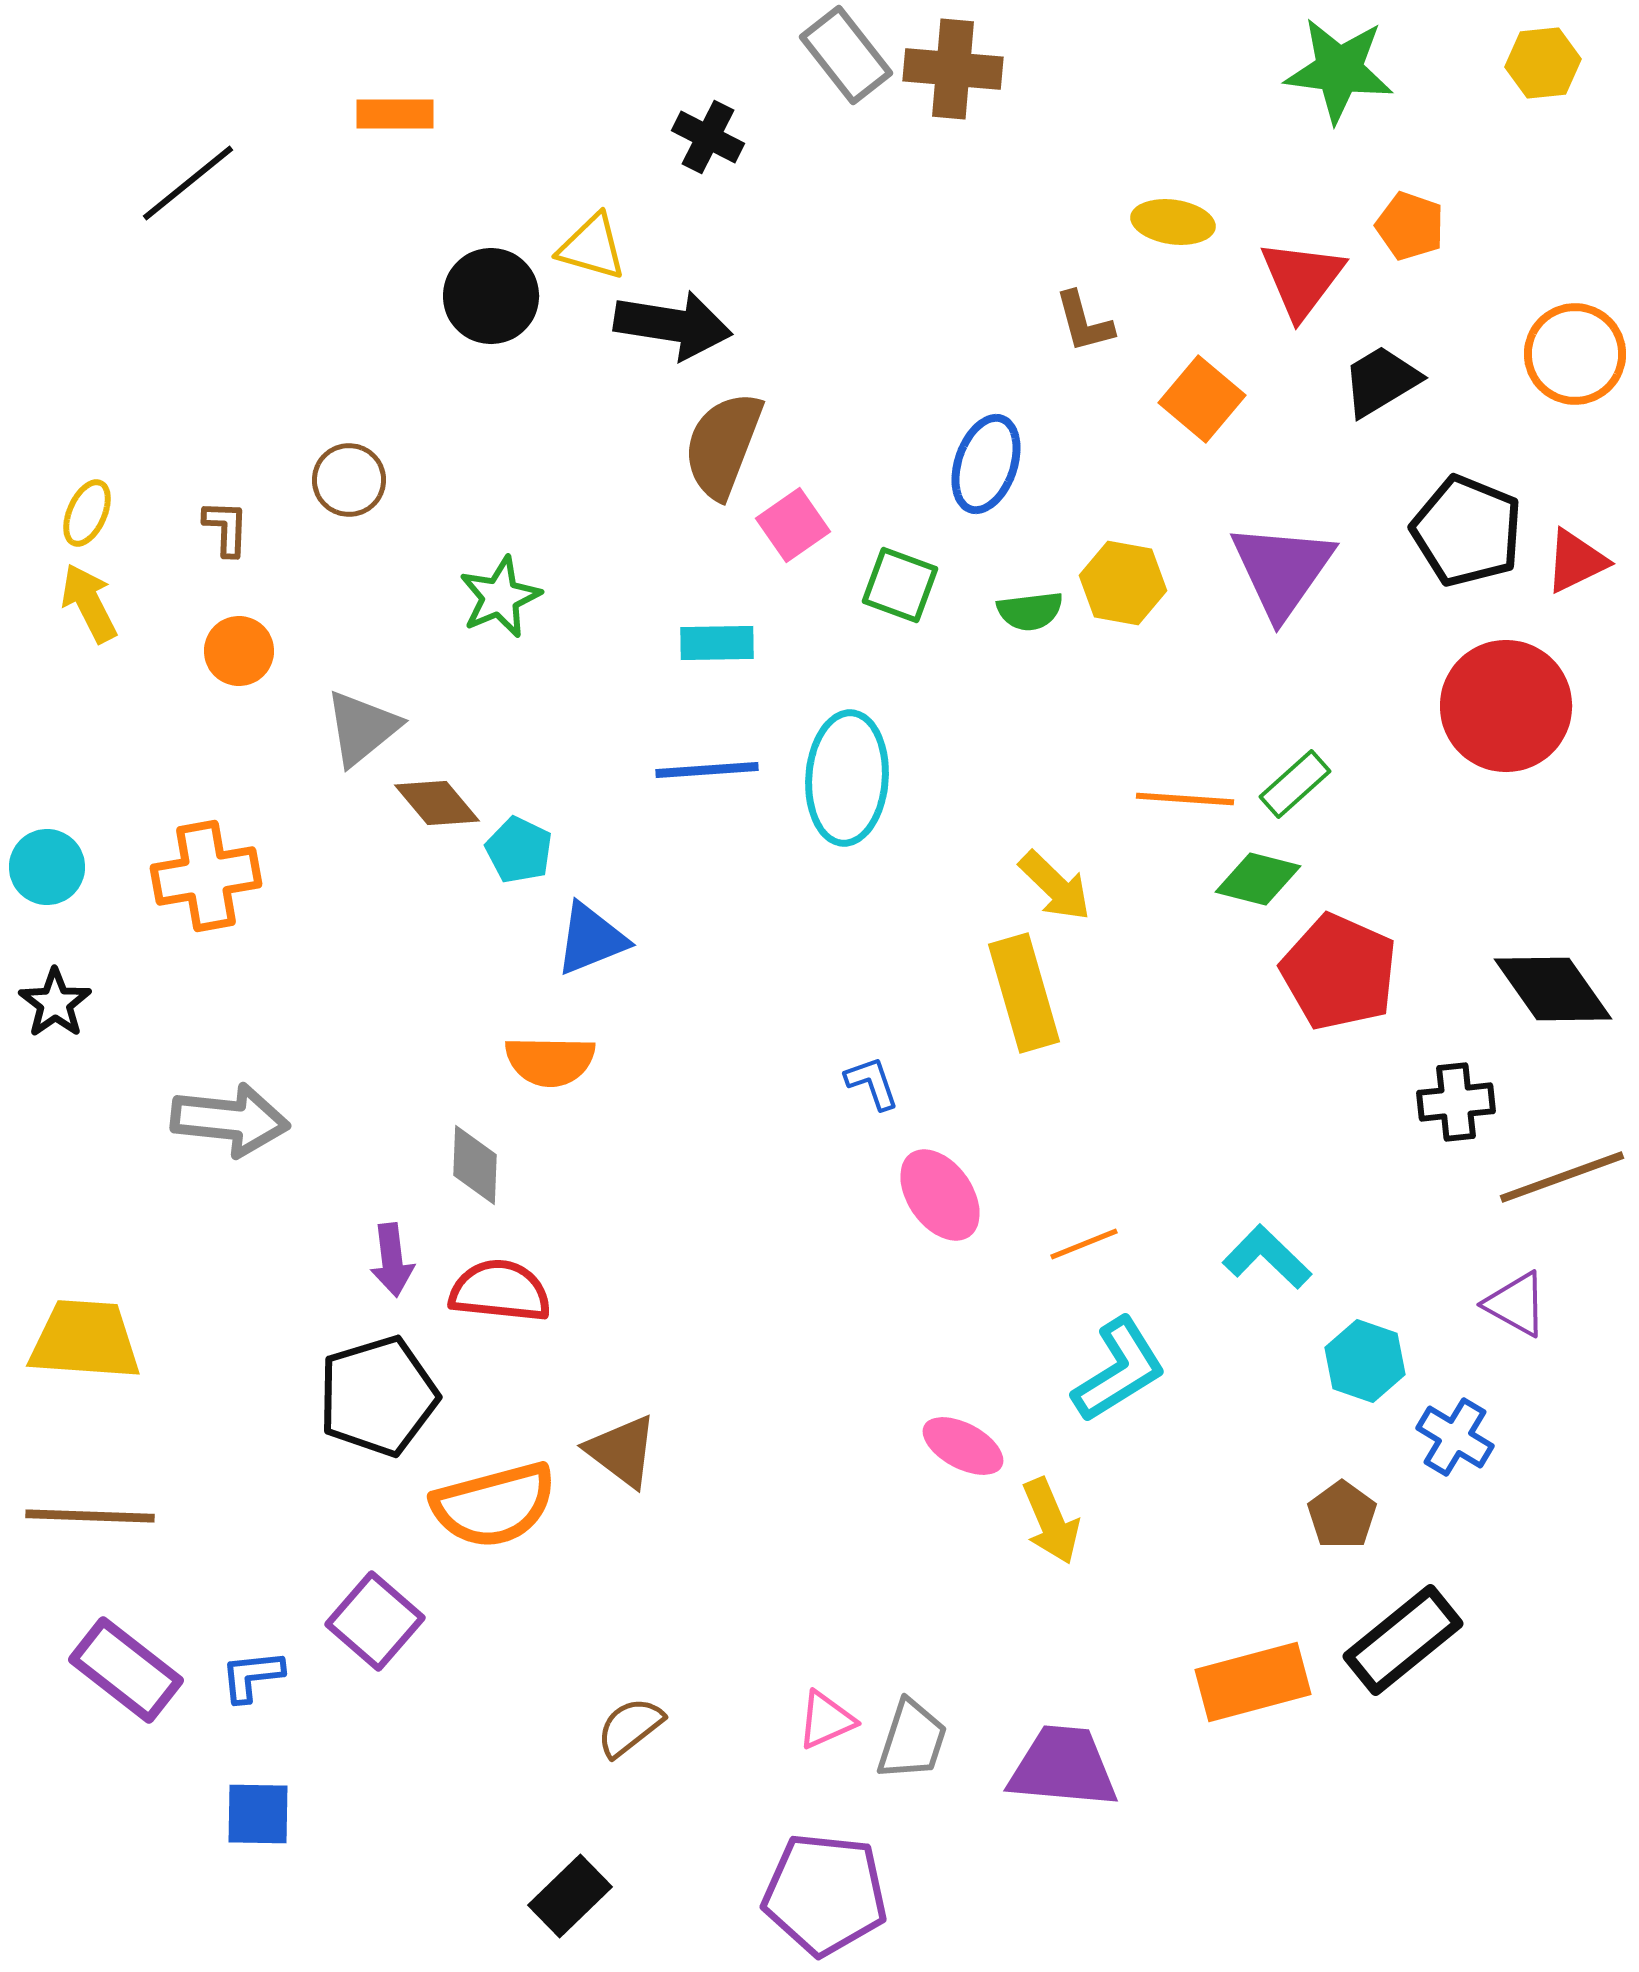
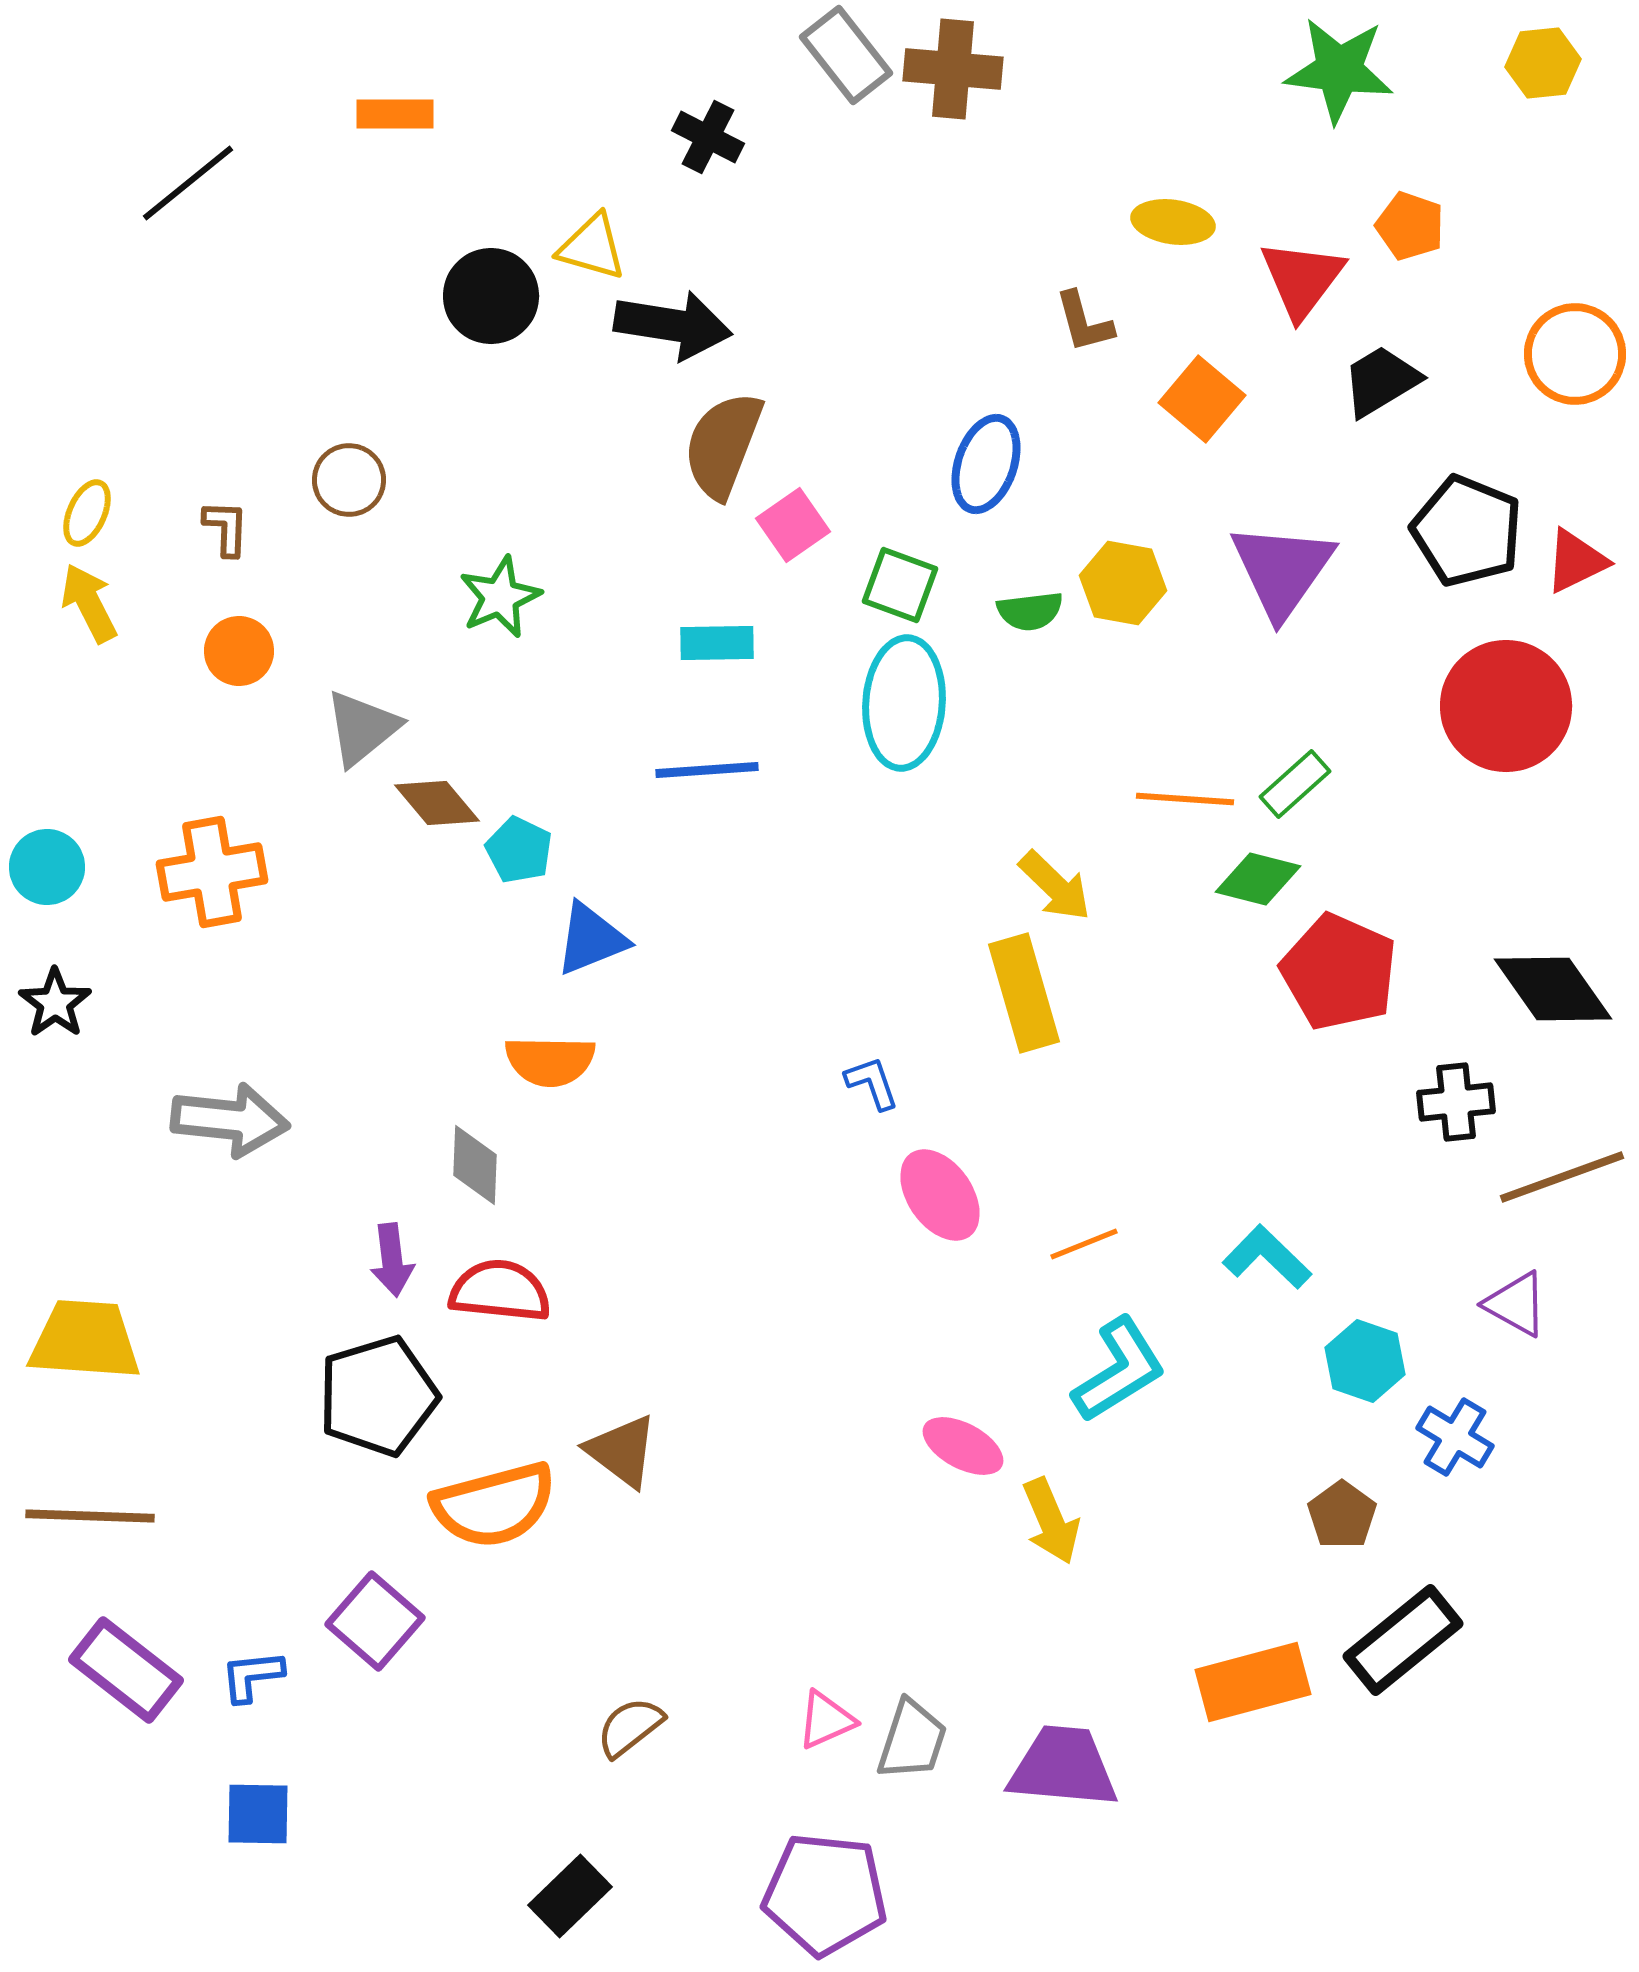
cyan ellipse at (847, 778): moved 57 px right, 75 px up
orange cross at (206, 876): moved 6 px right, 4 px up
